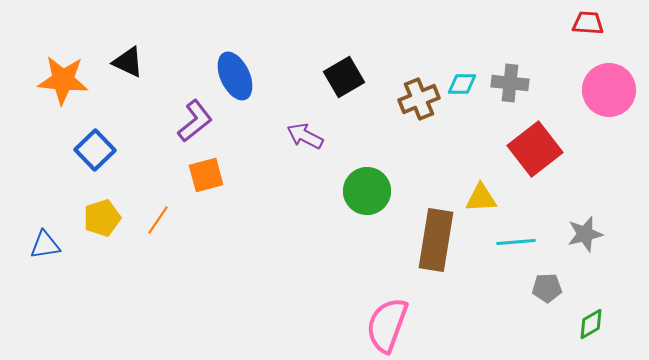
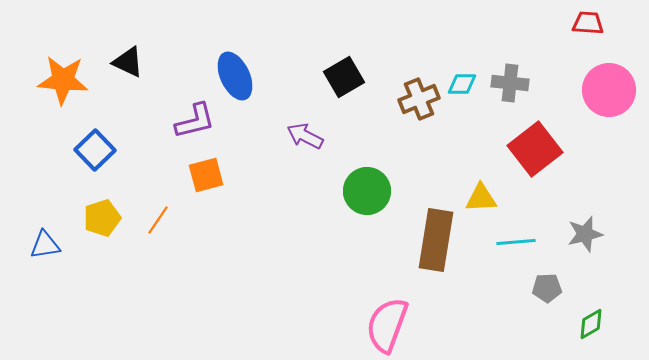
purple L-shape: rotated 24 degrees clockwise
